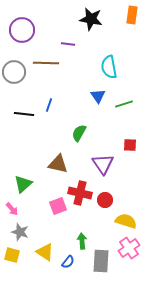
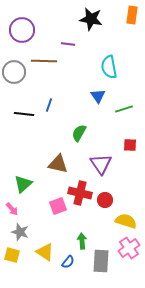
brown line: moved 2 px left, 2 px up
green line: moved 5 px down
purple triangle: moved 2 px left
